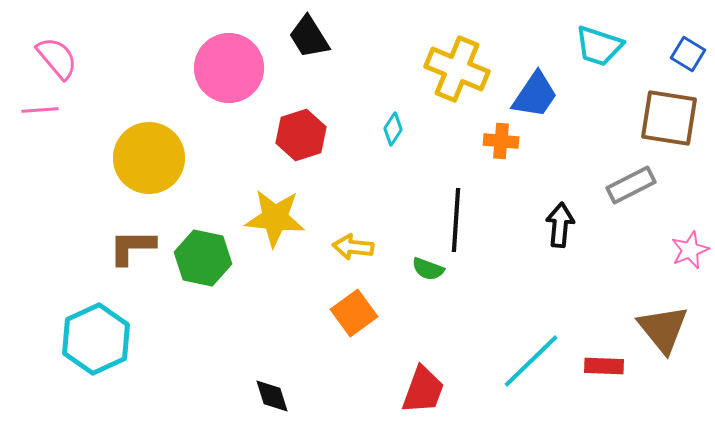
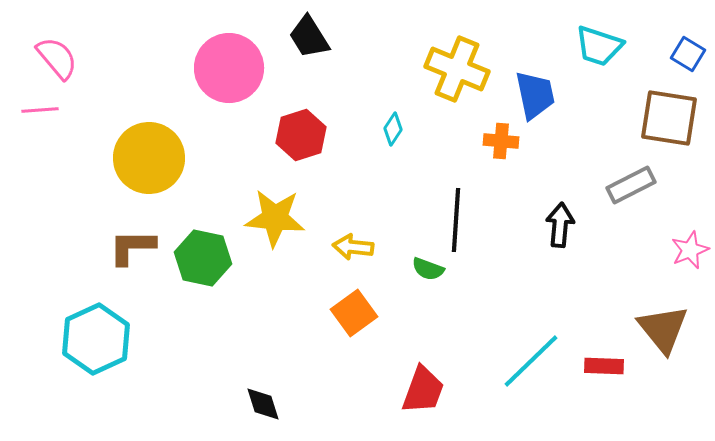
blue trapezoid: rotated 46 degrees counterclockwise
black diamond: moved 9 px left, 8 px down
